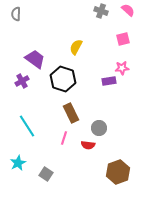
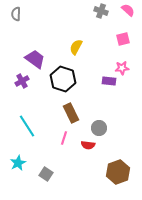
purple rectangle: rotated 16 degrees clockwise
